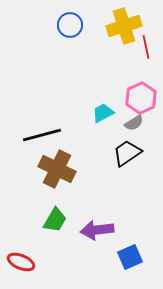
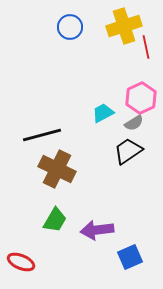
blue circle: moved 2 px down
black trapezoid: moved 1 px right, 2 px up
